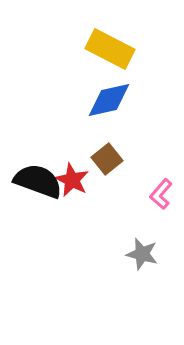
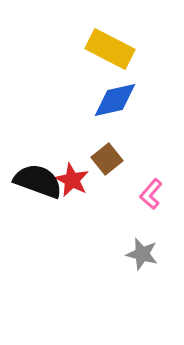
blue diamond: moved 6 px right
pink L-shape: moved 10 px left
